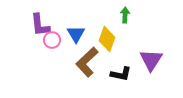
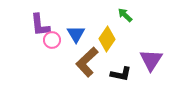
green arrow: rotated 49 degrees counterclockwise
yellow diamond: rotated 15 degrees clockwise
